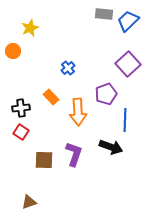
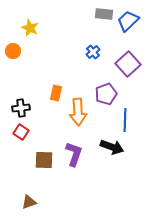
yellow star: rotated 24 degrees counterclockwise
blue cross: moved 25 px right, 16 px up
orange rectangle: moved 5 px right, 4 px up; rotated 56 degrees clockwise
black arrow: moved 1 px right
